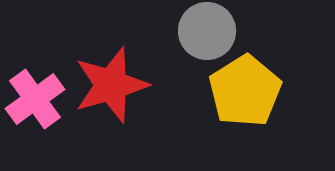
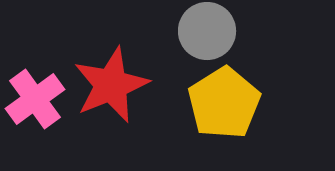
red star: rotated 6 degrees counterclockwise
yellow pentagon: moved 21 px left, 12 px down
